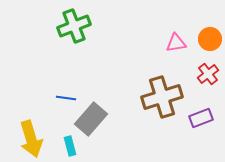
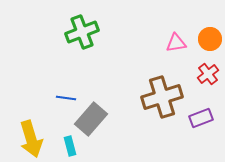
green cross: moved 8 px right, 6 px down
